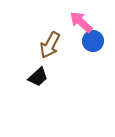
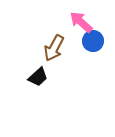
brown arrow: moved 4 px right, 3 px down
